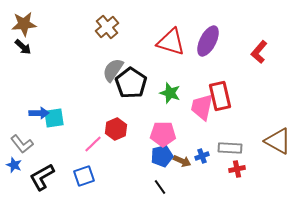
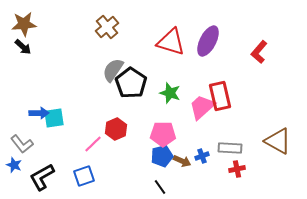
pink trapezoid: rotated 36 degrees clockwise
